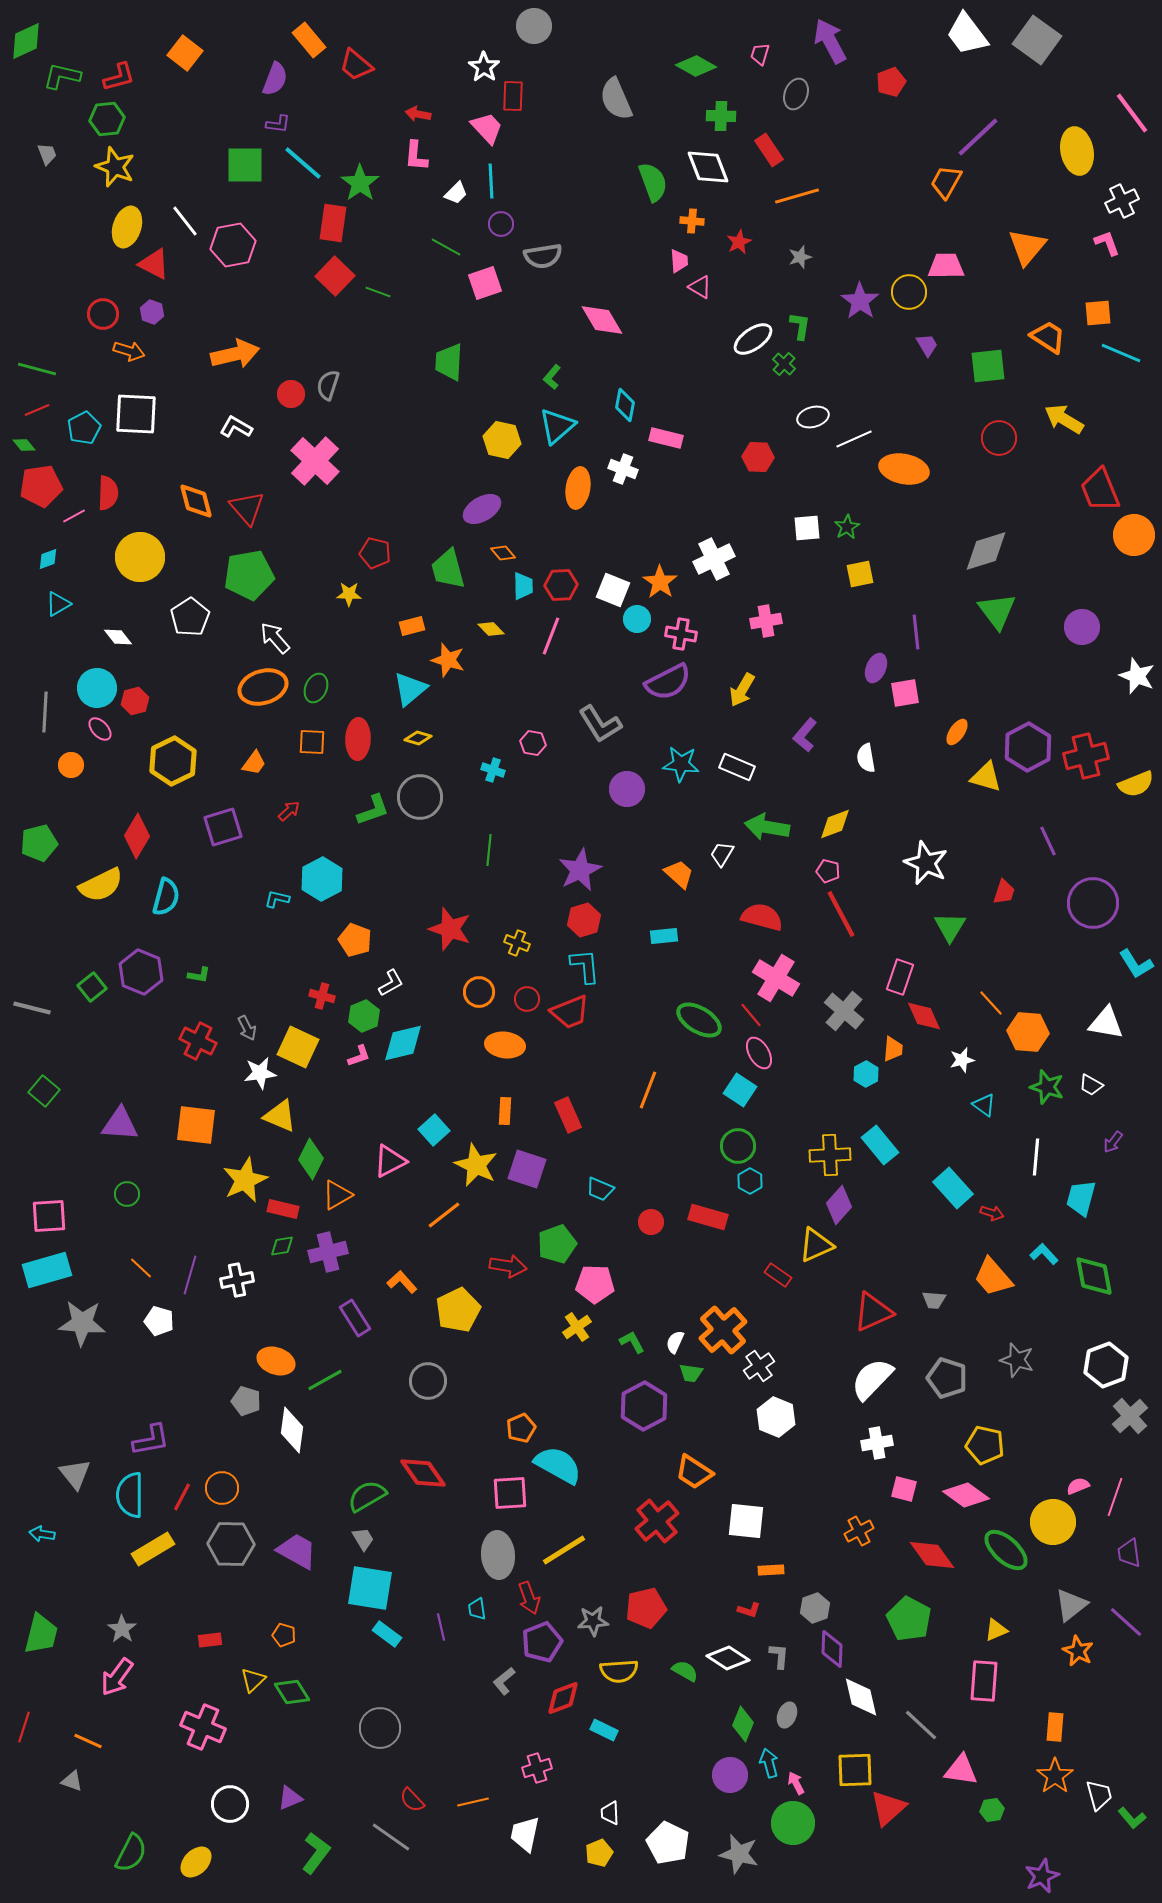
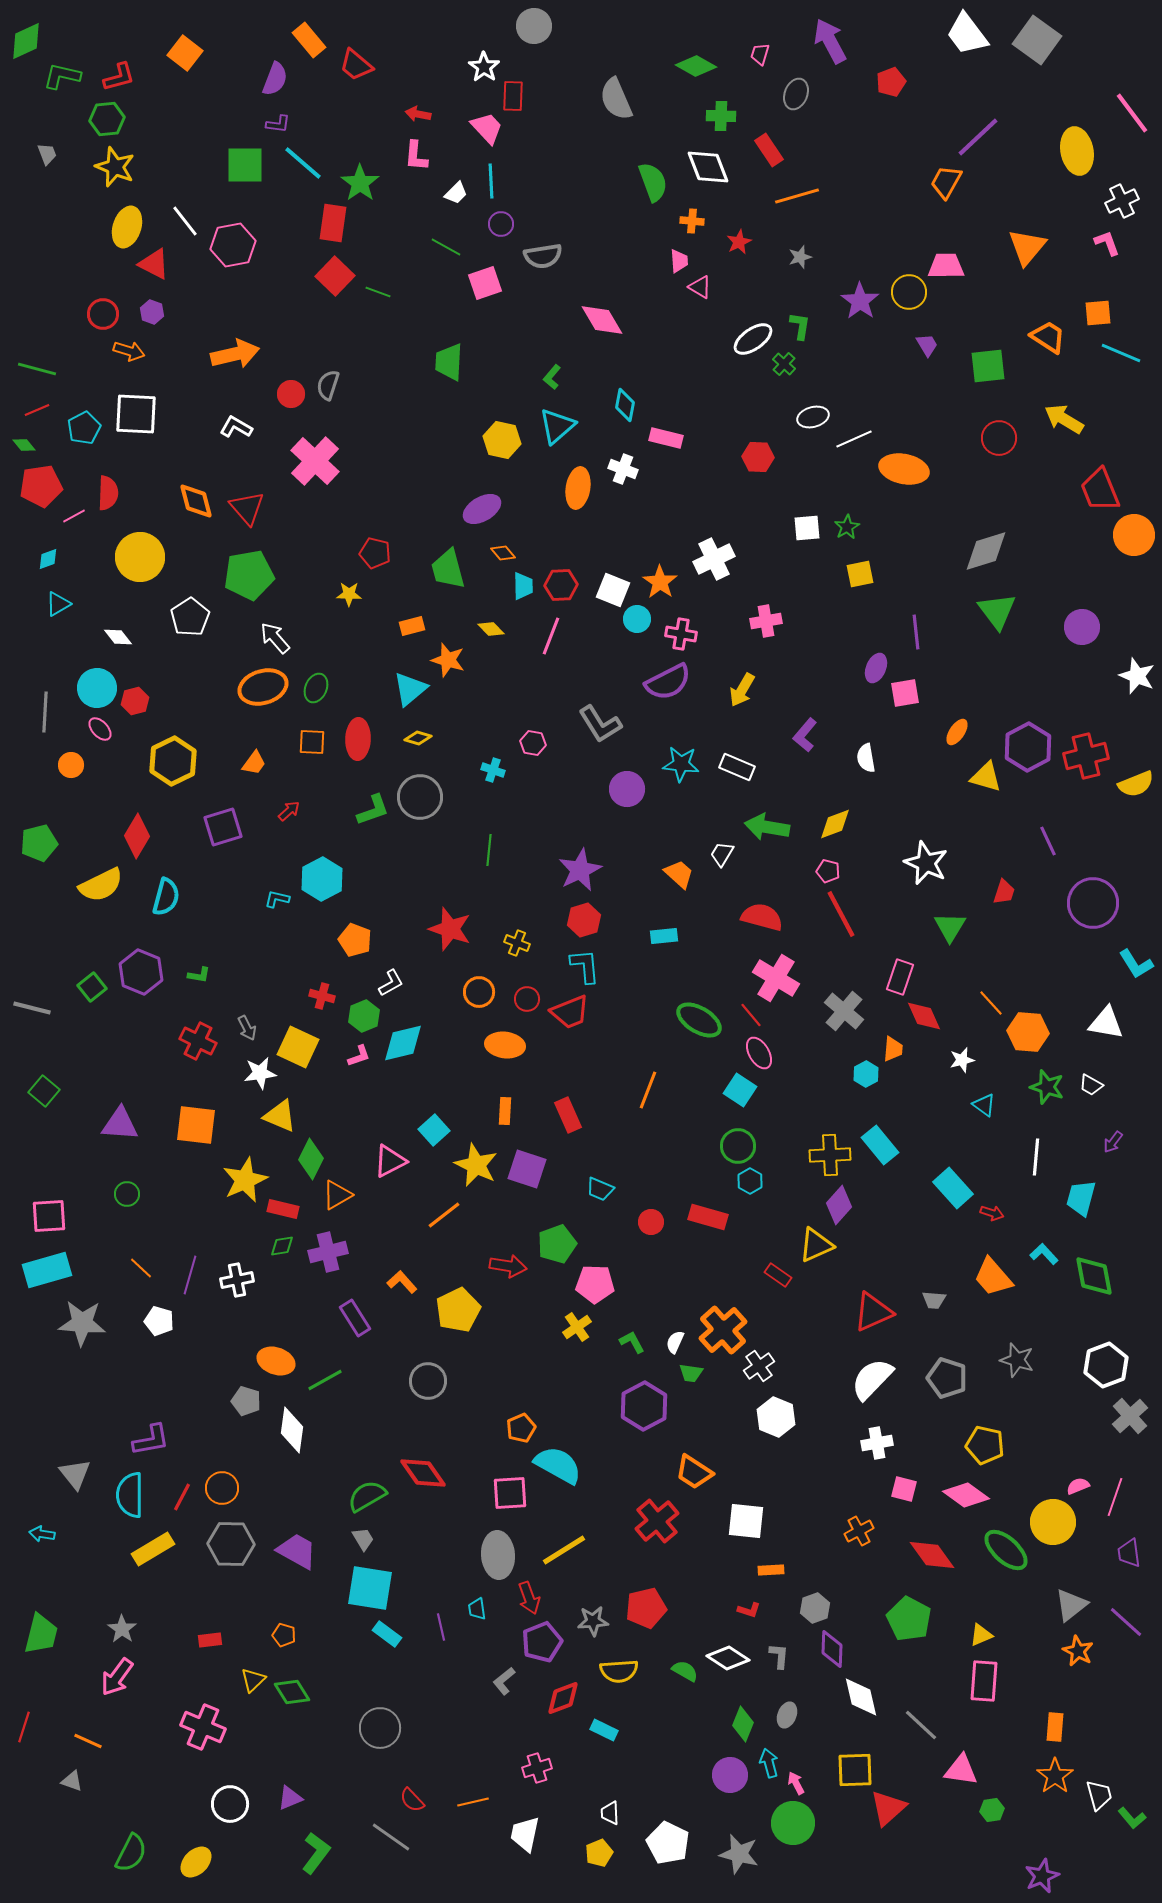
yellow triangle at (996, 1630): moved 15 px left, 5 px down
